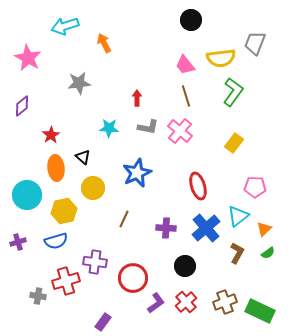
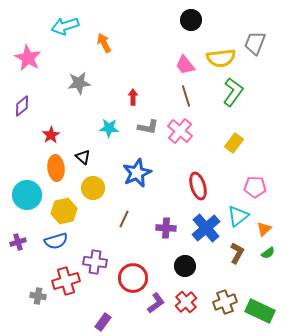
red arrow at (137, 98): moved 4 px left, 1 px up
